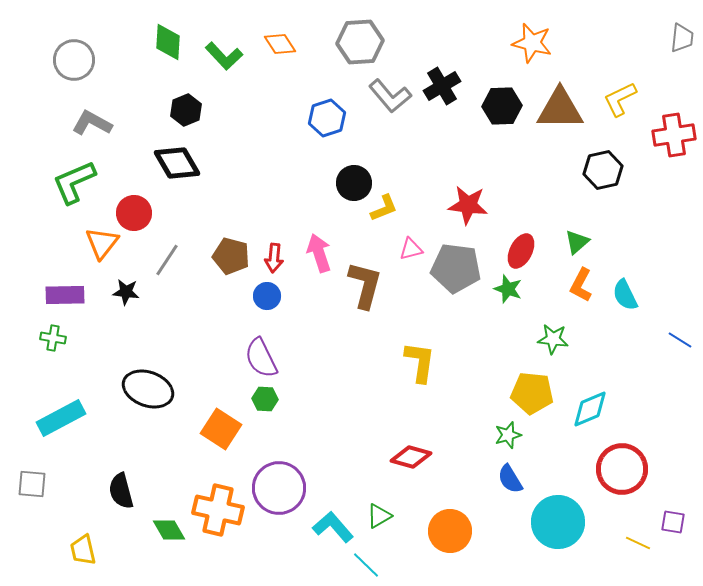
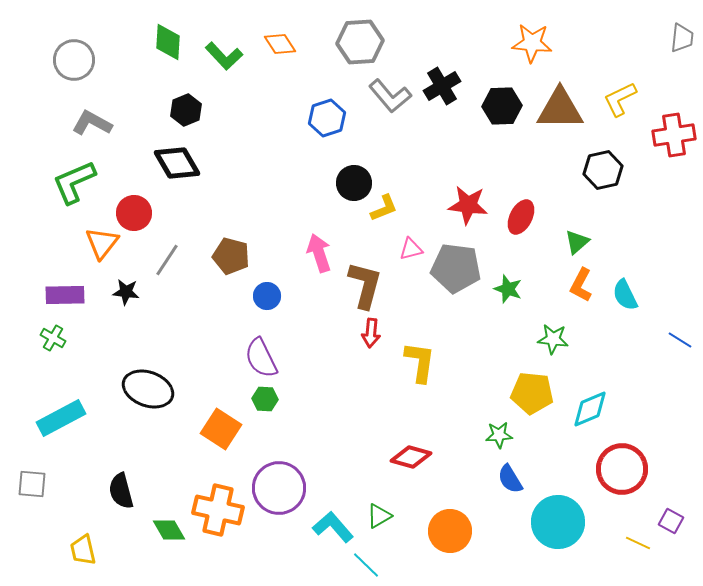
orange star at (532, 43): rotated 9 degrees counterclockwise
red ellipse at (521, 251): moved 34 px up
red arrow at (274, 258): moved 97 px right, 75 px down
green cross at (53, 338): rotated 20 degrees clockwise
green star at (508, 435): moved 9 px left; rotated 12 degrees clockwise
purple square at (673, 522): moved 2 px left, 1 px up; rotated 20 degrees clockwise
